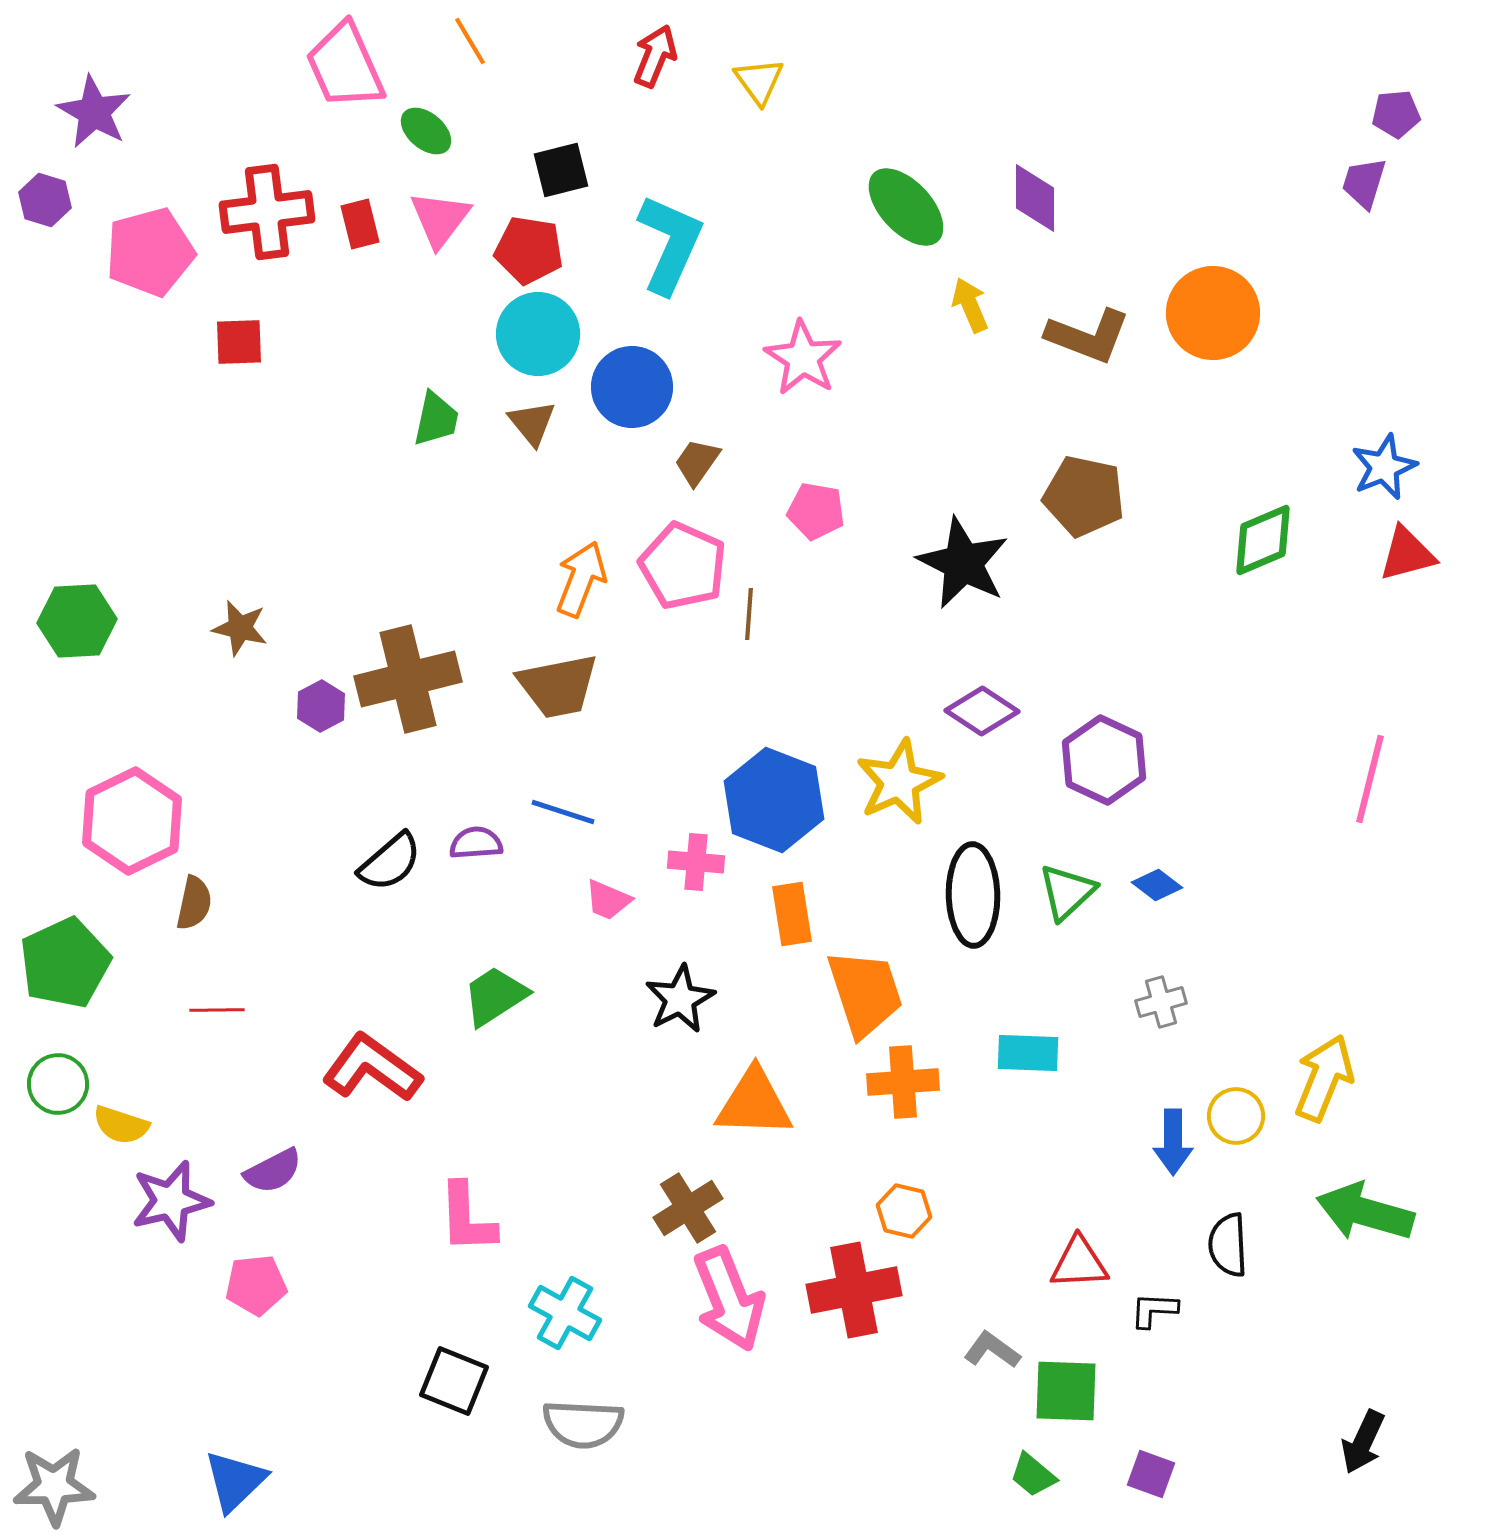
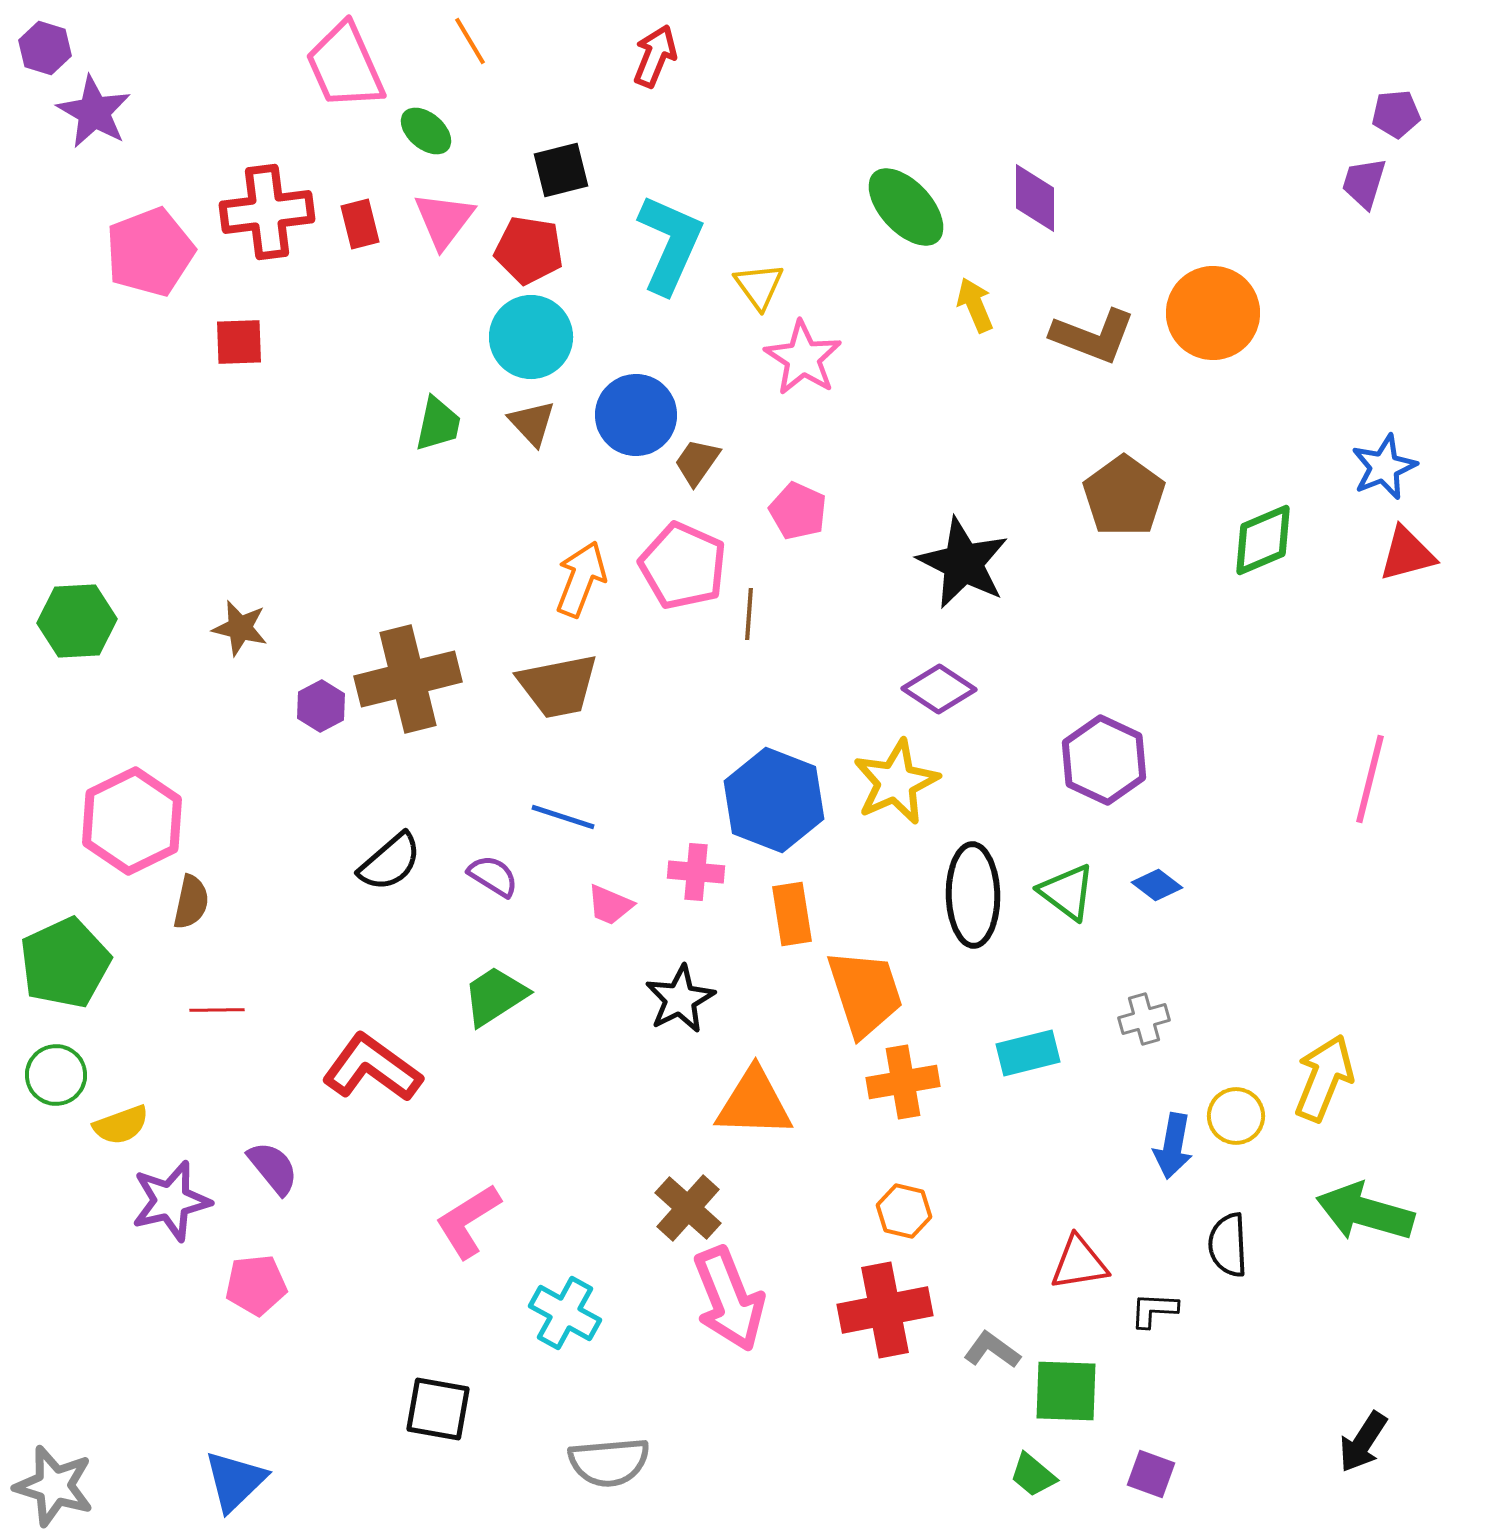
yellow triangle at (759, 81): moved 205 px down
purple hexagon at (45, 200): moved 152 px up
pink triangle at (440, 219): moved 4 px right, 1 px down
pink pentagon at (150, 252): rotated 6 degrees counterclockwise
yellow arrow at (970, 305): moved 5 px right
cyan circle at (538, 334): moved 7 px left, 3 px down
brown L-shape at (1088, 336): moved 5 px right
blue circle at (632, 387): moved 4 px right, 28 px down
green trapezoid at (436, 419): moved 2 px right, 5 px down
brown triangle at (532, 423): rotated 4 degrees counterclockwise
brown pentagon at (1084, 496): moved 40 px right; rotated 24 degrees clockwise
pink pentagon at (816, 511): moved 18 px left; rotated 14 degrees clockwise
purple diamond at (982, 711): moved 43 px left, 22 px up
yellow star at (899, 782): moved 3 px left
blue line at (563, 812): moved 5 px down
purple semicircle at (476, 843): moved 17 px right, 33 px down; rotated 36 degrees clockwise
pink cross at (696, 862): moved 10 px down
green triangle at (1067, 892): rotated 40 degrees counterclockwise
pink trapezoid at (608, 900): moved 2 px right, 5 px down
brown semicircle at (194, 903): moved 3 px left, 1 px up
gray cross at (1161, 1002): moved 17 px left, 17 px down
cyan rectangle at (1028, 1053): rotated 16 degrees counterclockwise
orange cross at (903, 1082): rotated 6 degrees counterclockwise
green circle at (58, 1084): moved 2 px left, 9 px up
yellow semicircle at (121, 1125): rotated 38 degrees counterclockwise
blue arrow at (1173, 1142): moved 4 px down; rotated 10 degrees clockwise
purple semicircle at (273, 1171): moved 3 px up; rotated 102 degrees counterclockwise
brown cross at (688, 1208): rotated 16 degrees counterclockwise
pink L-shape at (467, 1218): moved 1 px right, 3 px down; rotated 60 degrees clockwise
red triangle at (1079, 1263): rotated 6 degrees counterclockwise
red cross at (854, 1290): moved 31 px right, 20 px down
black square at (454, 1381): moved 16 px left, 28 px down; rotated 12 degrees counterclockwise
gray semicircle at (583, 1424): moved 26 px right, 38 px down; rotated 8 degrees counterclockwise
black arrow at (1363, 1442): rotated 8 degrees clockwise
gray star at (54, 1486): rotated 18 degrees clockwise
